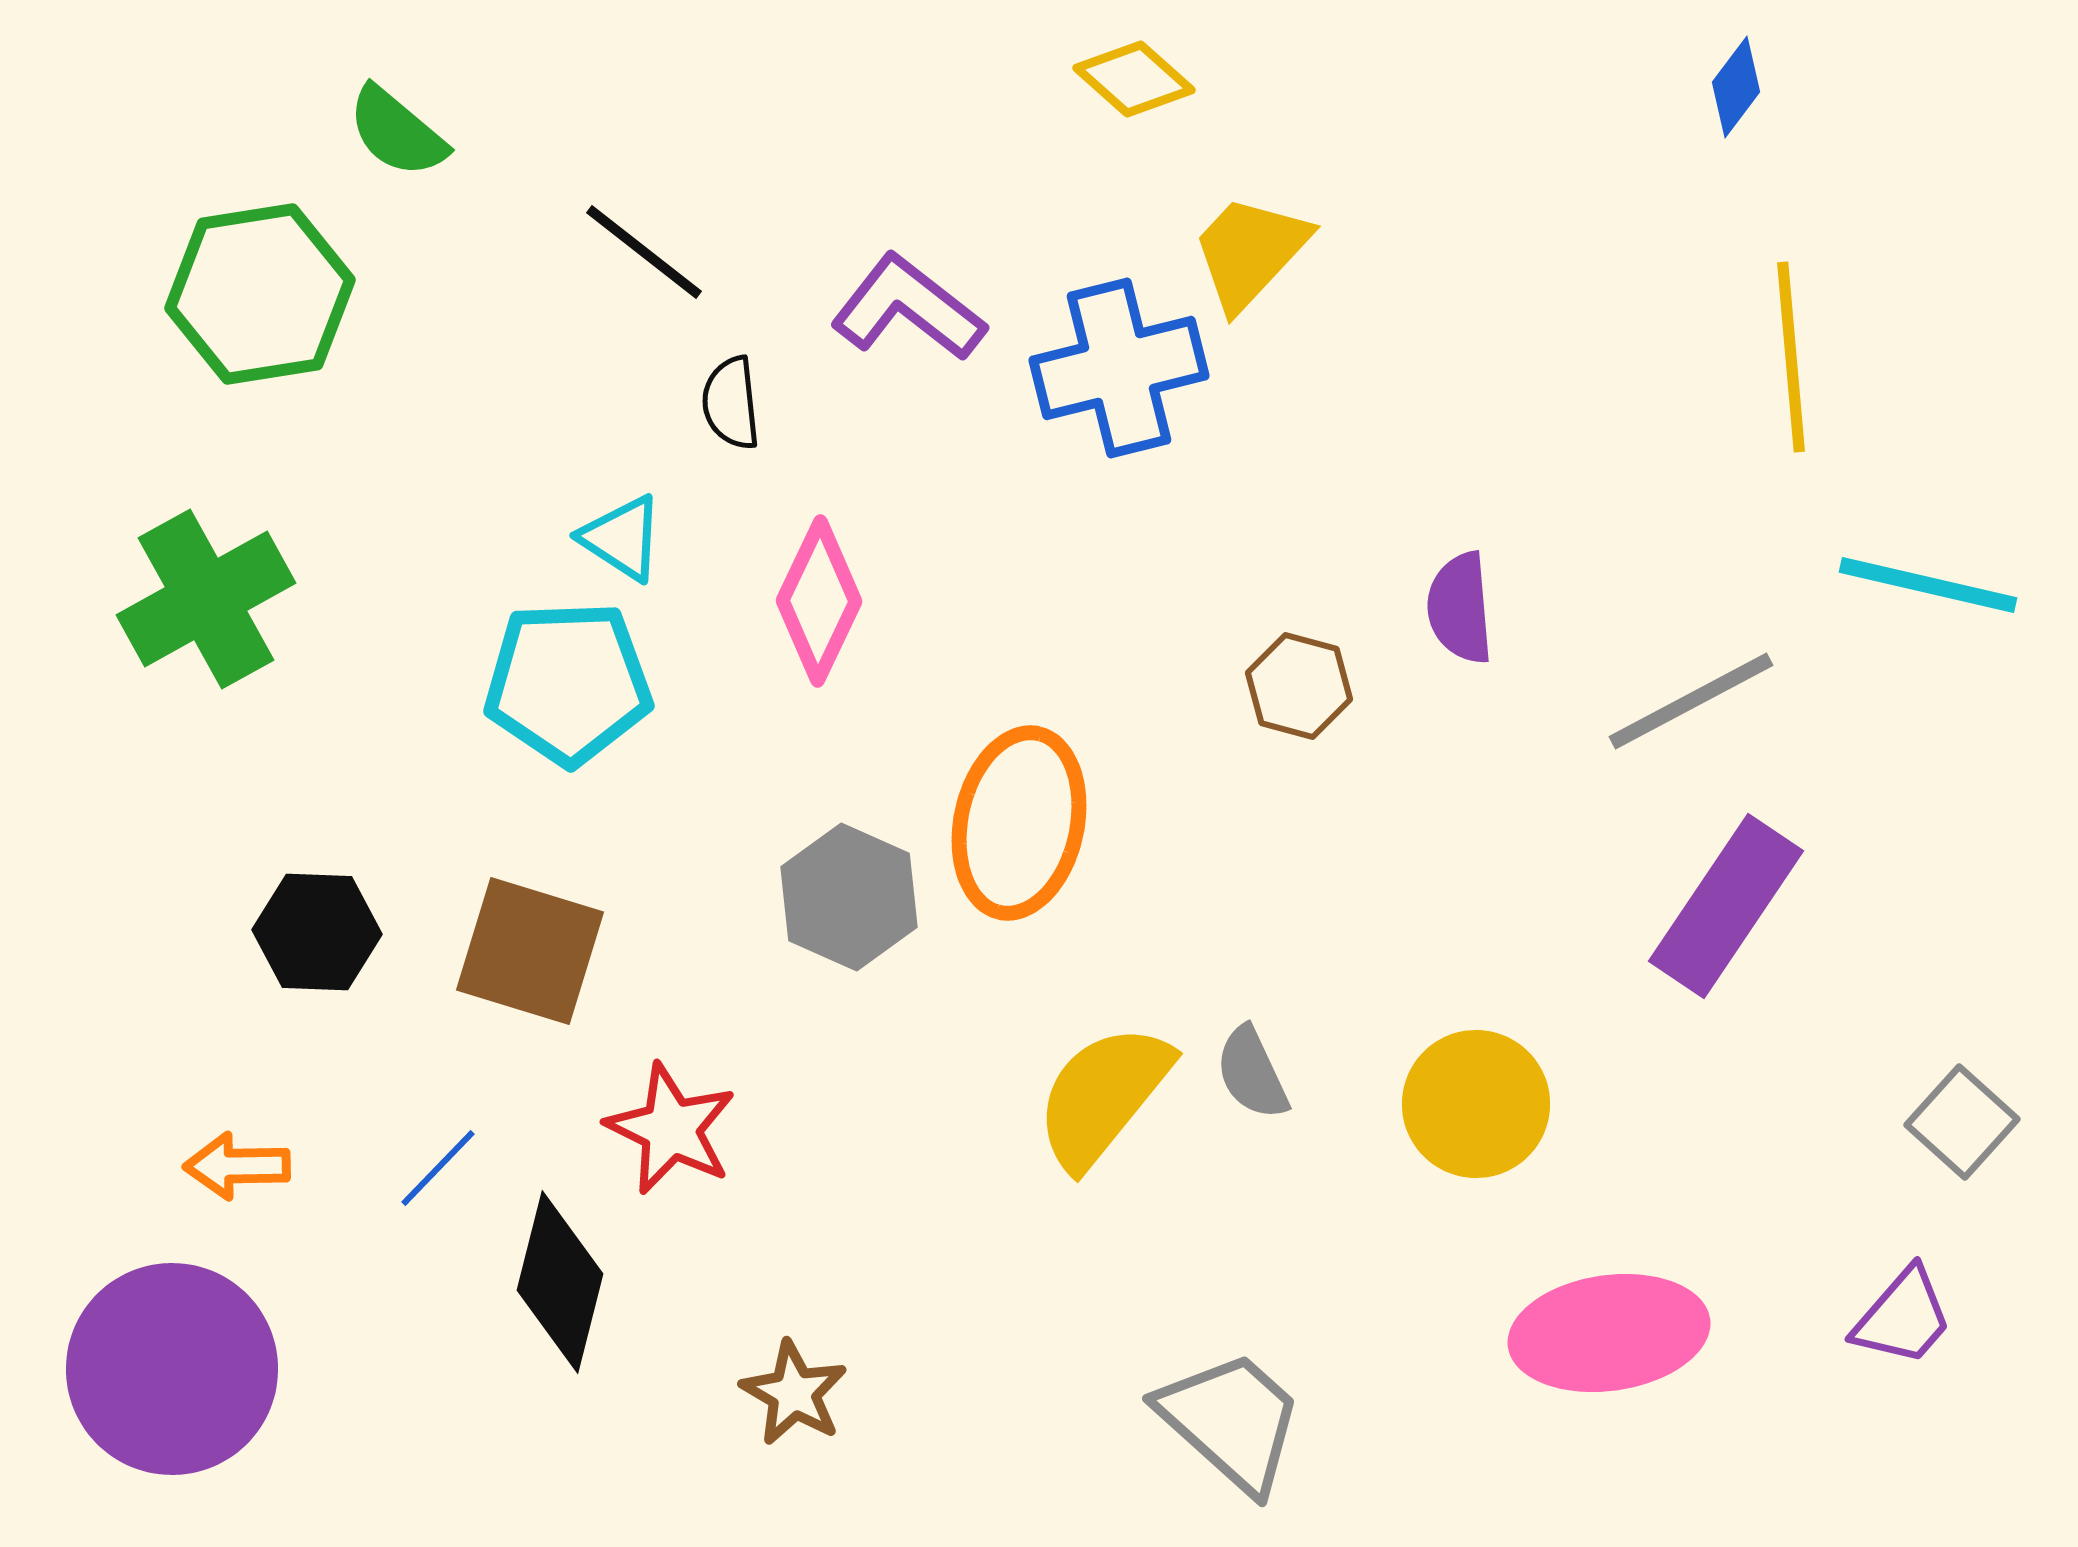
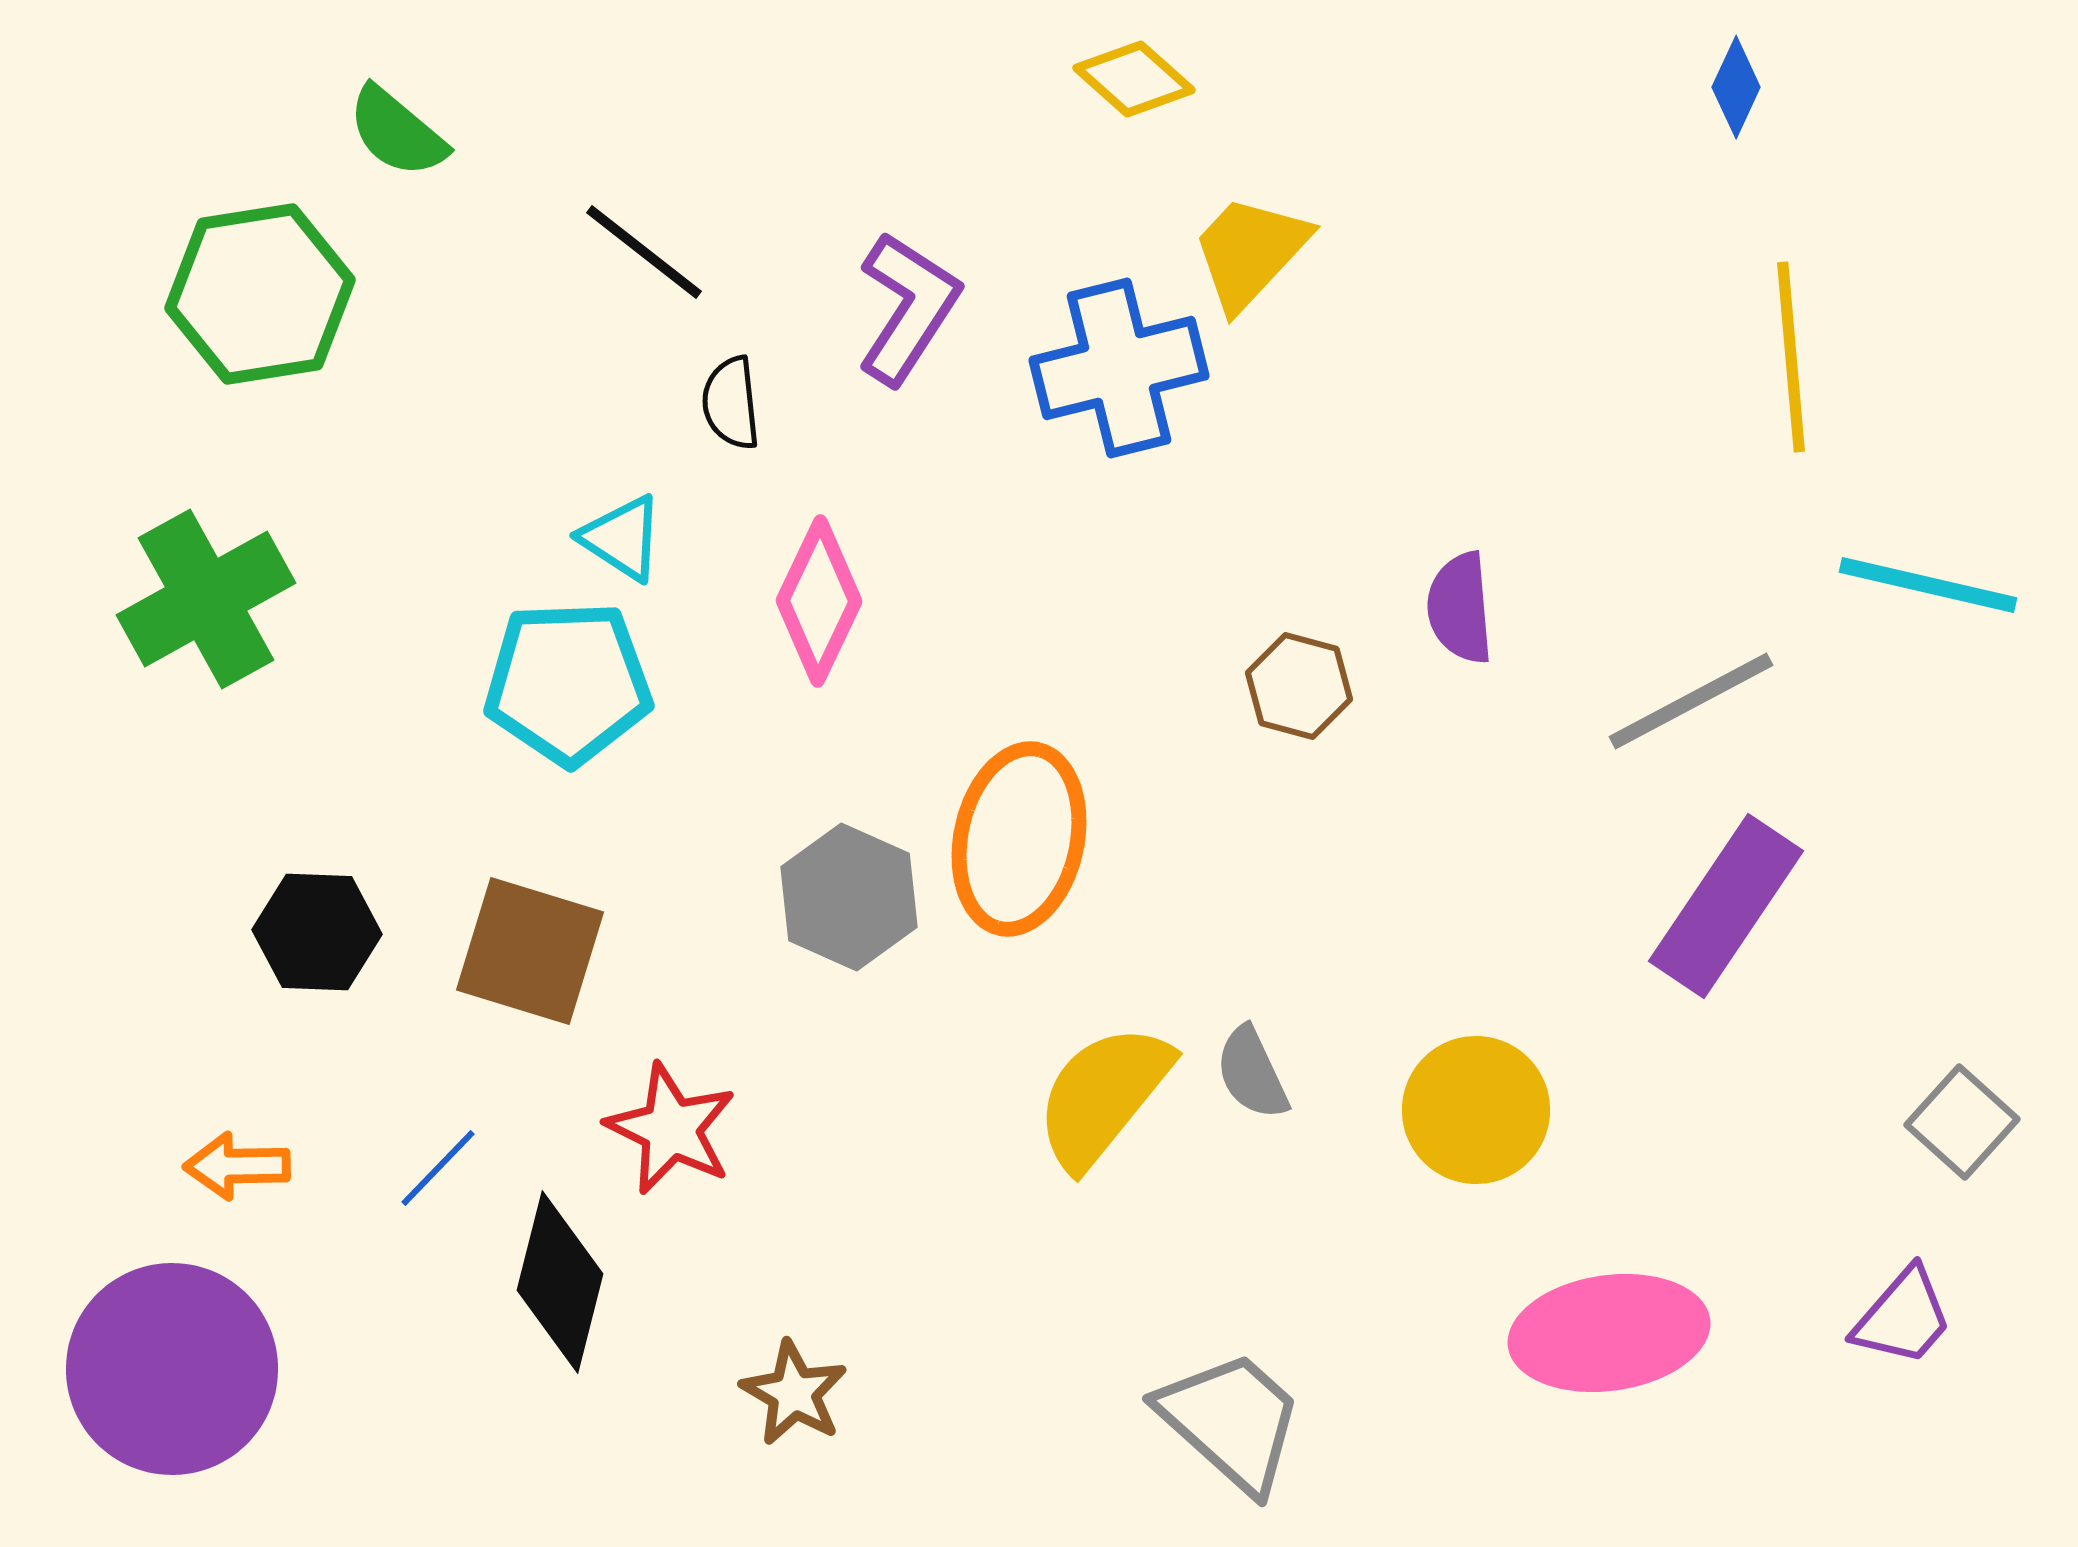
blue diamond: rotated 12 degrees counterclockwise
purple L-shape: rotated 85 degrees clockwise
orange ellipse: moved 16 px down
yellow circle: moved 6 px down
